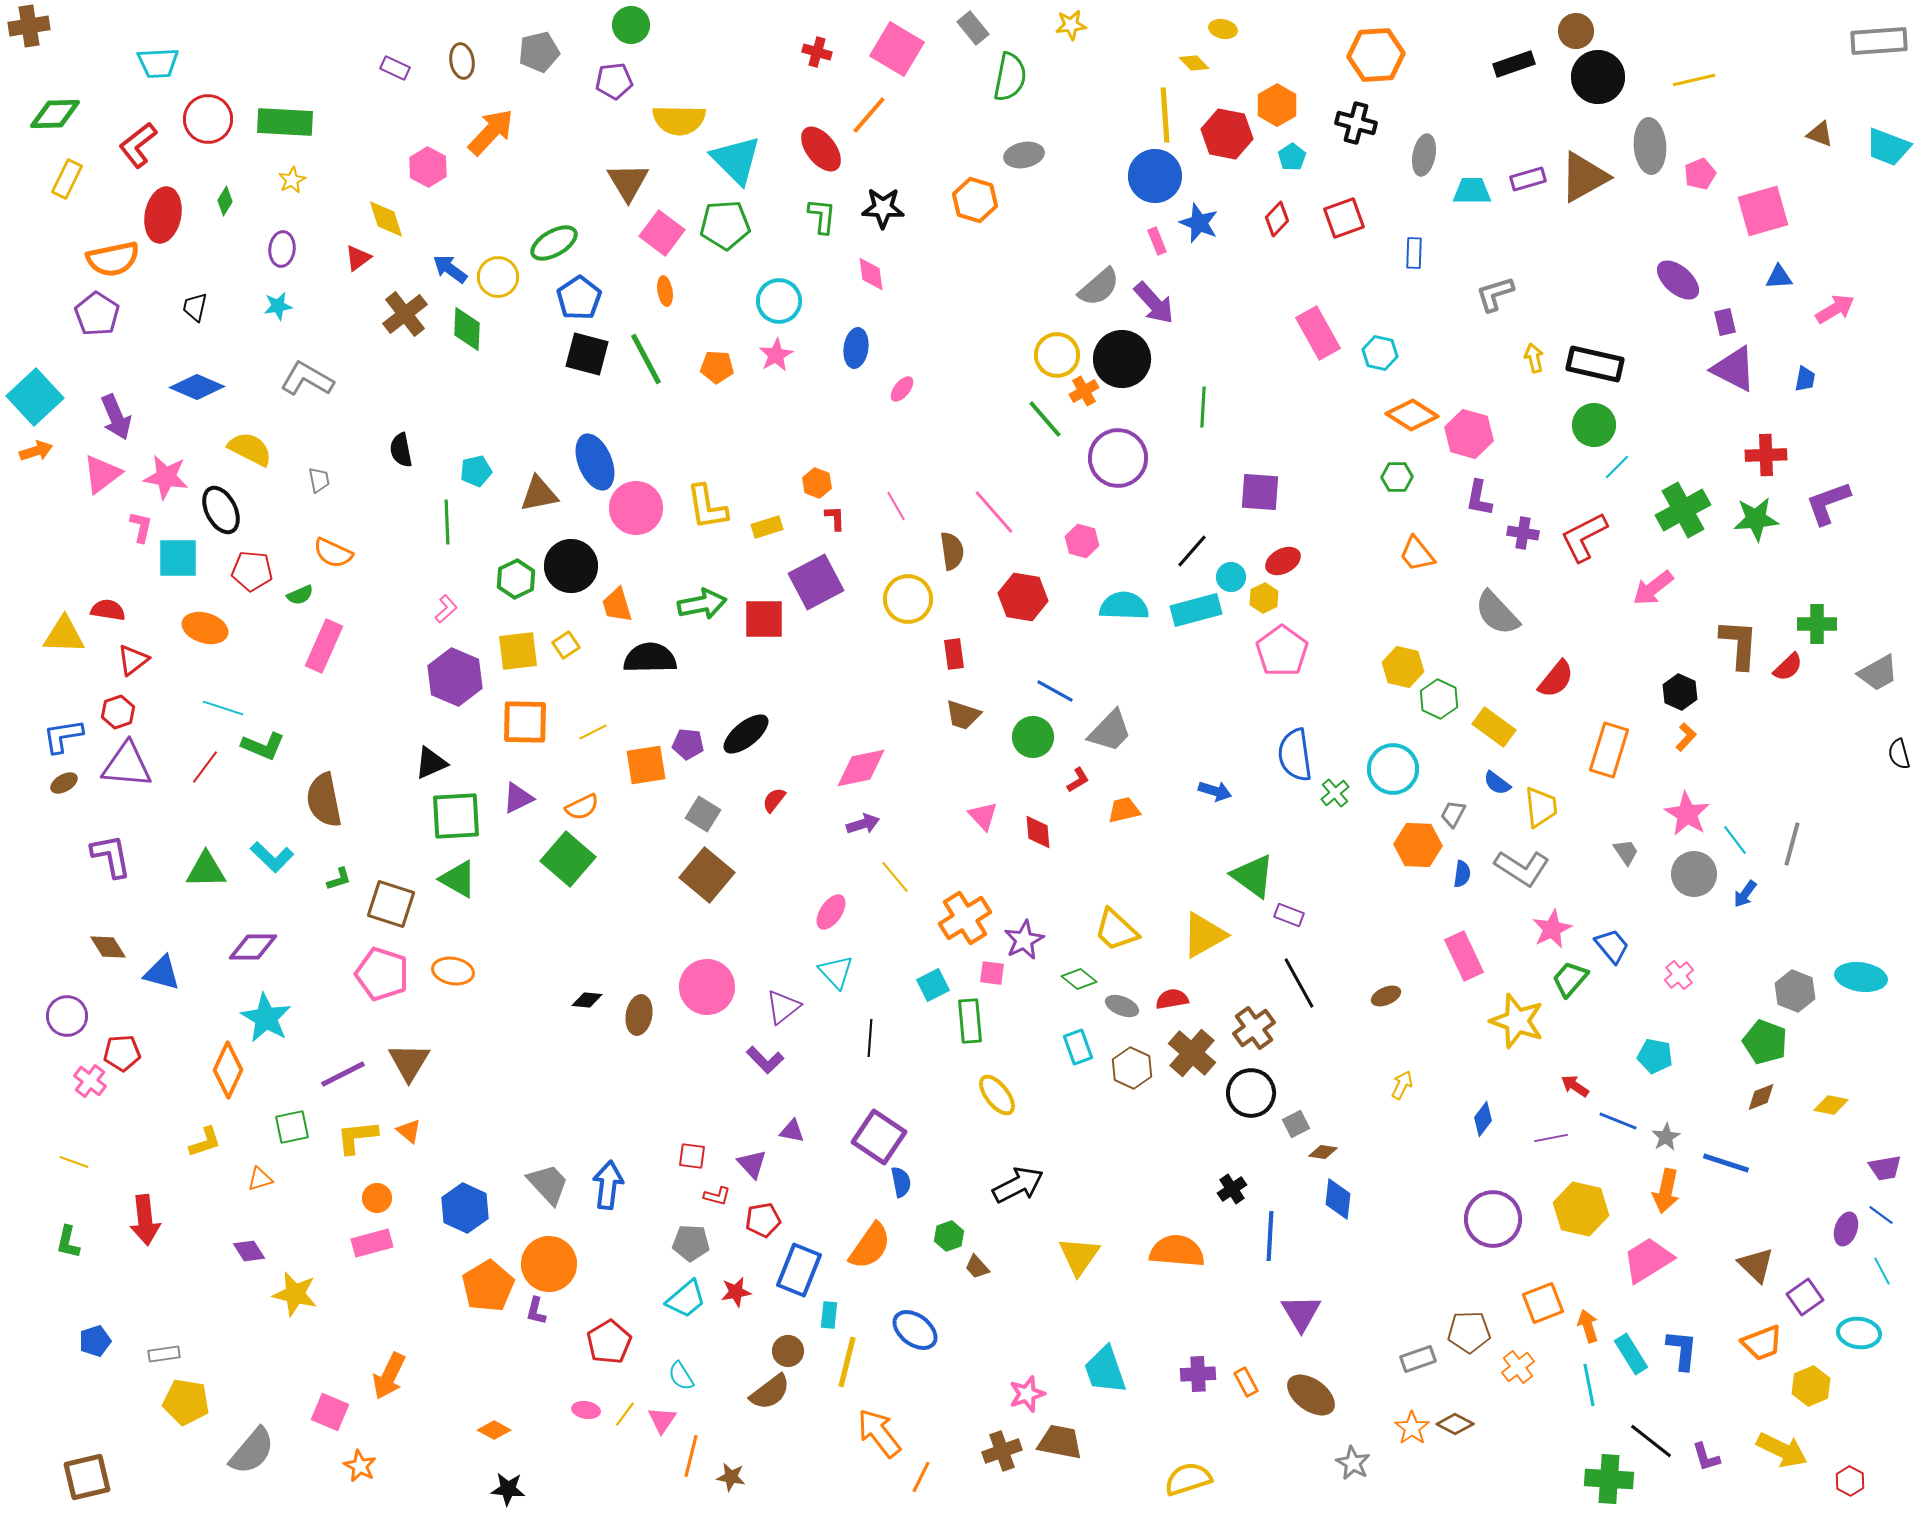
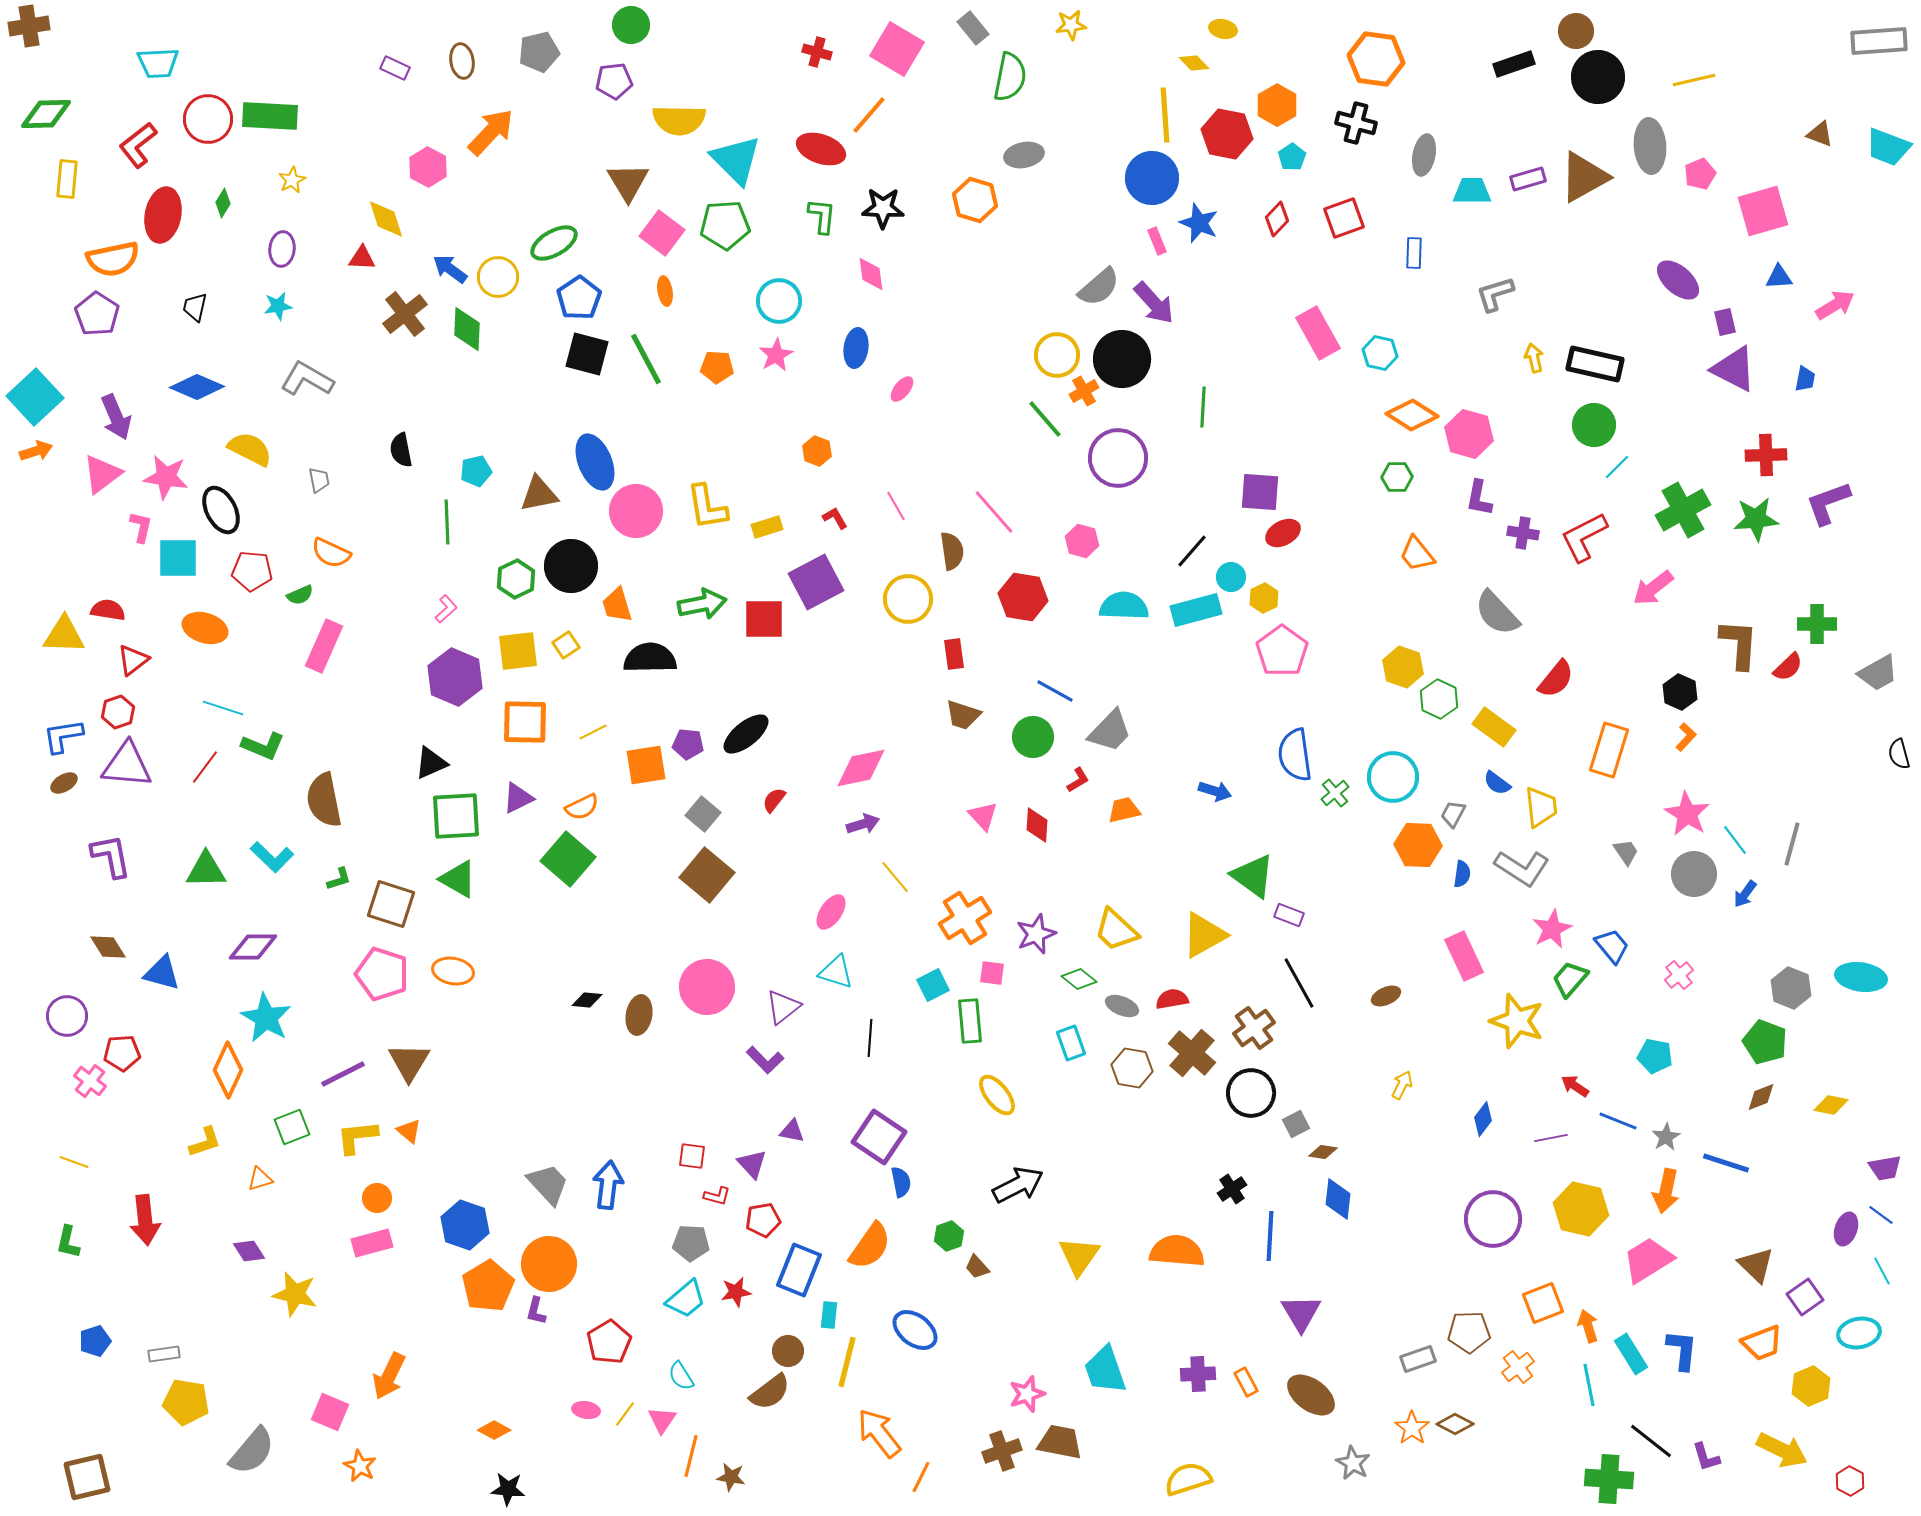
orange hexagon at (1376, 55): moved 4 px down; rotated 12 degrees clockwise
green diamond at (55, 114): moved 9 px left
green rectangle at (285, 122): moved 15 px left, 6 px up
red ellipse at (821, 149): rotated 33 degrees counterclockwise
blue circle at (1155, 176): moved 3 px left, 2 px down
yellow rectangle at (67, 179): rotated 21 degrees counterclockwise
green diamond at (225, 201): moved 2 px left, 2 px down
red triangle at (358, 258): moved 4 px right; rotated 40 degrees clockwise
pink arrow at (1835, 309): moved 4 px up
orange hexagon at (817, 483): moved 32 px up
pink circle at (636, 508): moved 3 px down
red L-shape at (835, 518): rotated 28 degrees counterclockwise
orange semicircle at (333, 553): moved 2 px left
red ellipse at (1283, 561): moved 28 px up
yellow hexagon at (1403, 667): rotated 6 degrees clockwise
cyan circle at (1393, 769): moved 8 px down
gray square at (703, 814): rotated 8 degrees clockwise
red diamond at (1038, 832): moved 1 px left, 7 px up; rotated 9 degrees clockwise
purple star at (1024, 940): moved 12 px right, 6 px up; rotated 6 degrees clockwise
cyan triangle at (836, 972): rotated 30 degrees counterclockwise
gray hexagon at (1795, 991): moved 4 px left, 3 px up
cyan rectangle at (1078, 1047): moved 7 px left, 4 px up
brown hexagon at (1132, 1068): rotated 15 degrees counterclockwise
green square at (292, 1127): rotated 9 degrees counterclockwise
blue hexagon at (465, 1208): moved 17 px down; rotated 6 degrees counterclockwise
cyan ellipse at (1859, 1333): rotated 18 degrees counterclockwise
